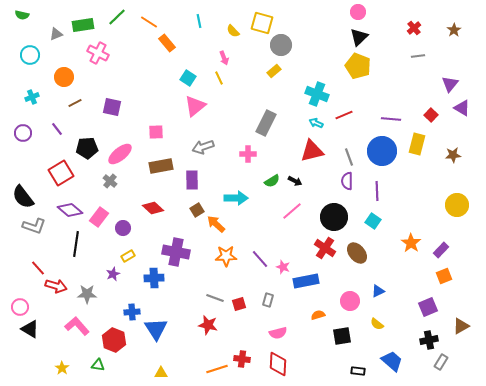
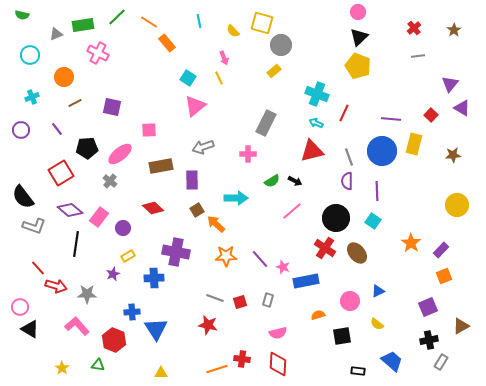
red line at (344, 115): moved 2 px up; rotated 42 degrees counterclockwise
pink square at (156, 132): moved 7 px left, 2 px up
purple circle at (23, 133): moved 2 px left, 3 px up
yellow rectangle at (417, 144): moved 3 px left
black circle at (334, 217): moved 2 px right, 1 px down
red square at (239, 304): moved 1 px right, 2 px up
